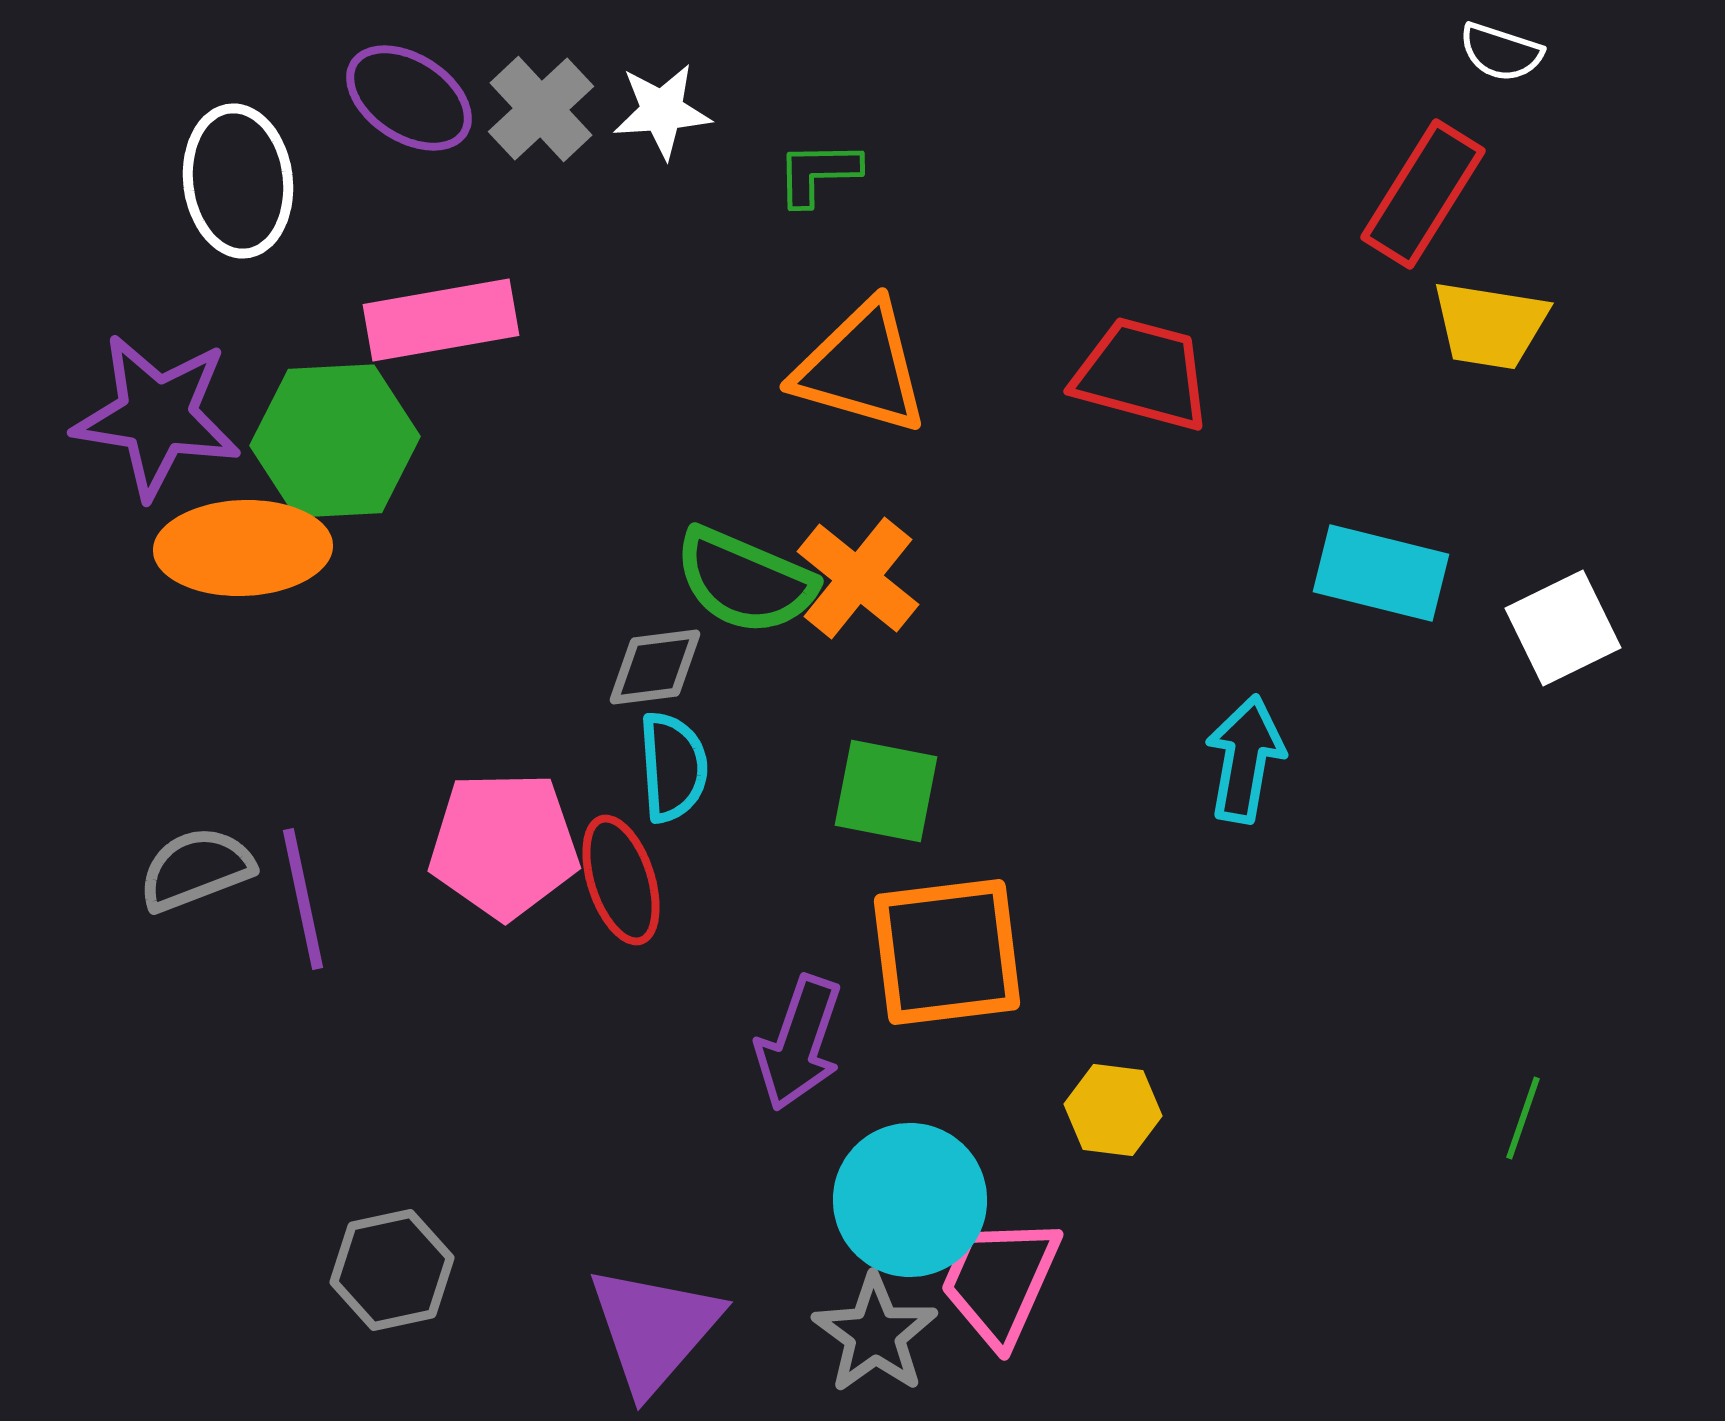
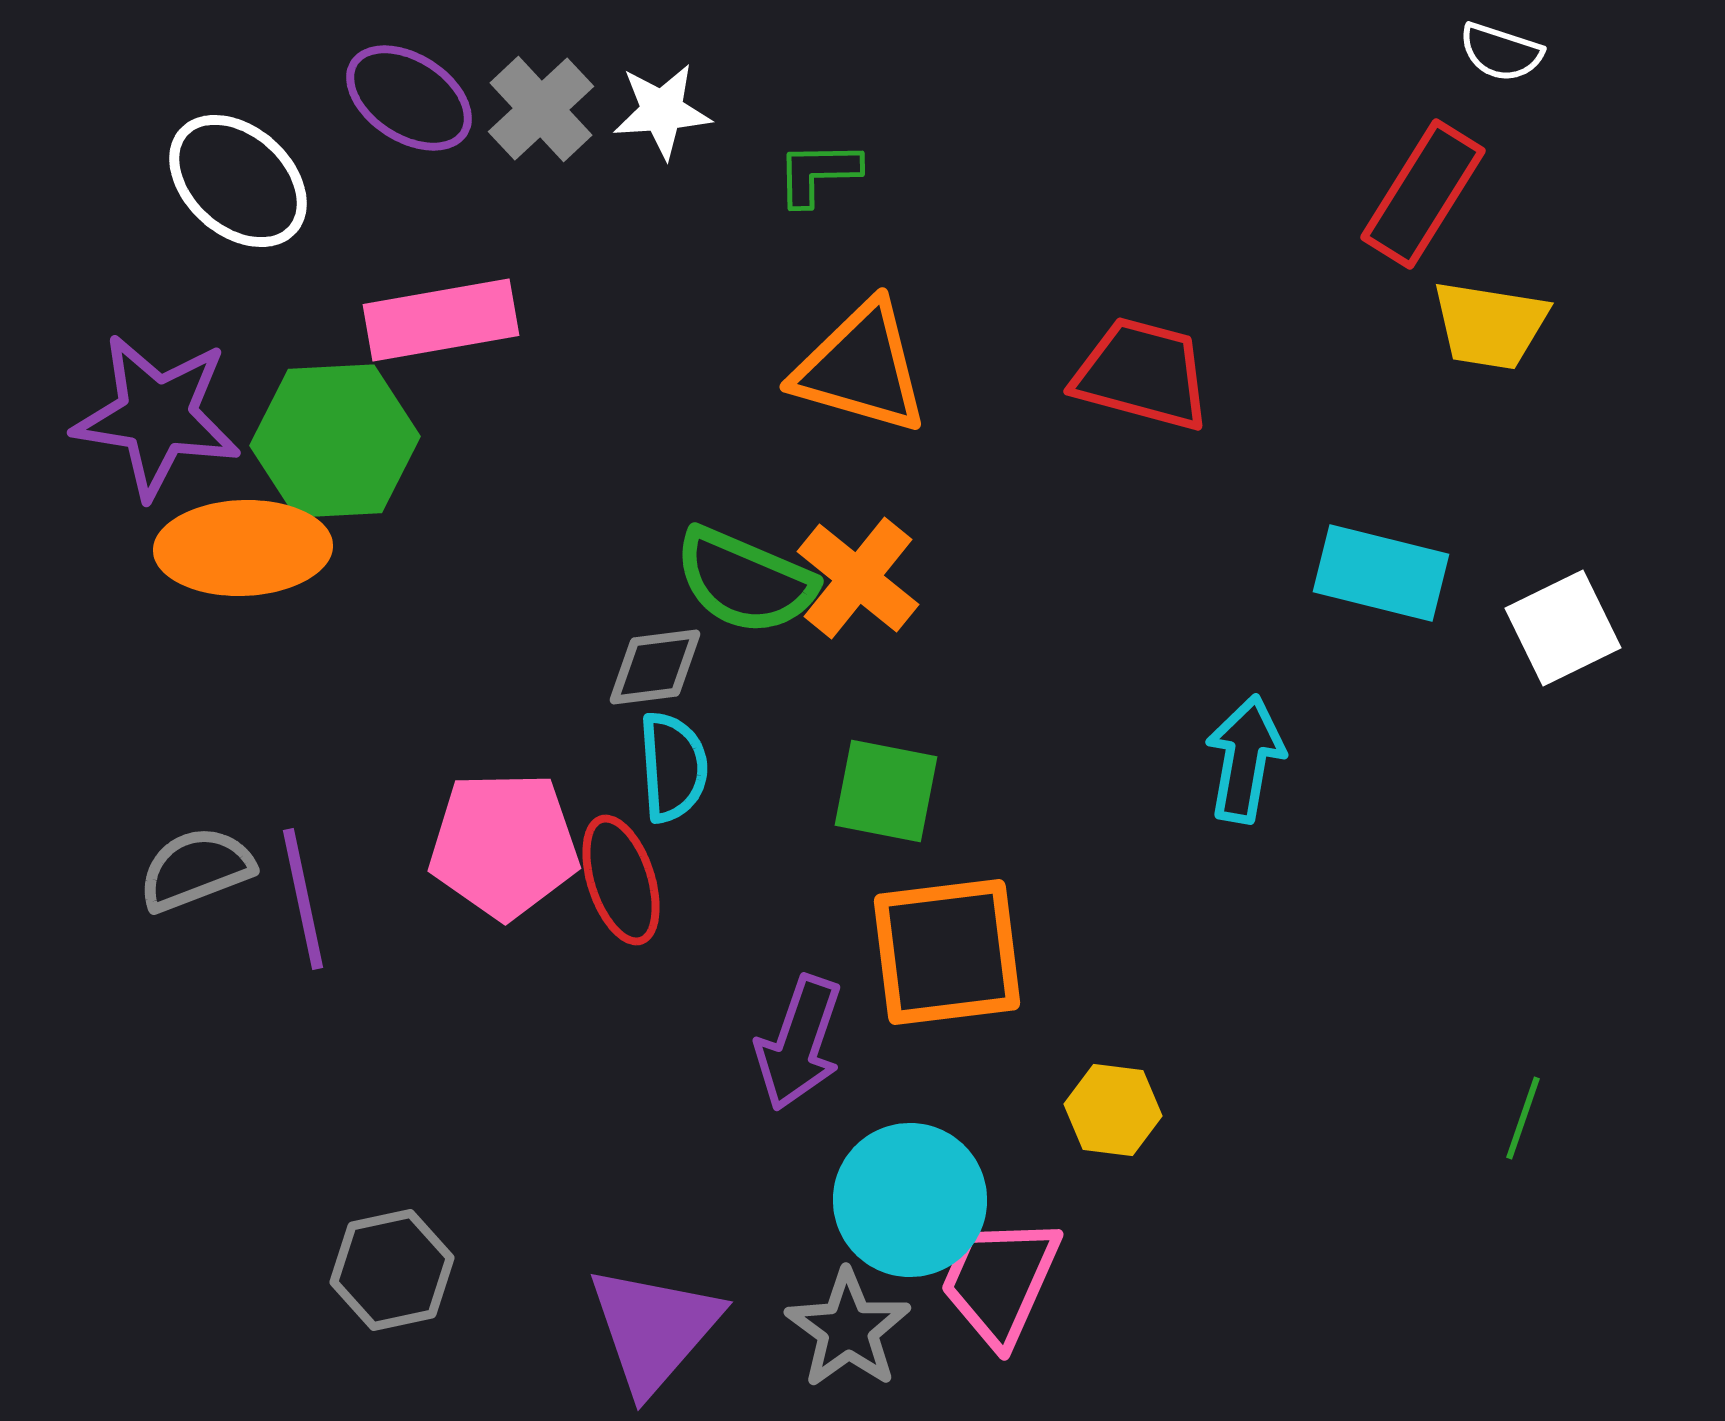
white ellipse: rotated 41 degrees counterclockwise
gray star: moved 27 px left, 5 px up
